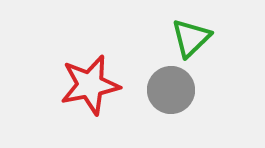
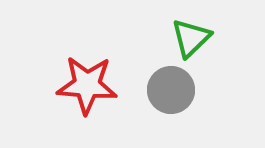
red star: moved 3 px left; rotated 16 degrees clockwise
